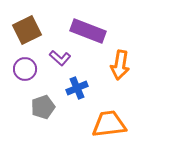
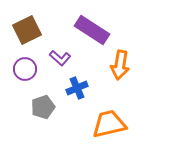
purple rectangle: moved 4 px right, 1 px up; rotated 12 degrees clockwise
orange trapezoid: rotated 6 degrees counterclockwise
